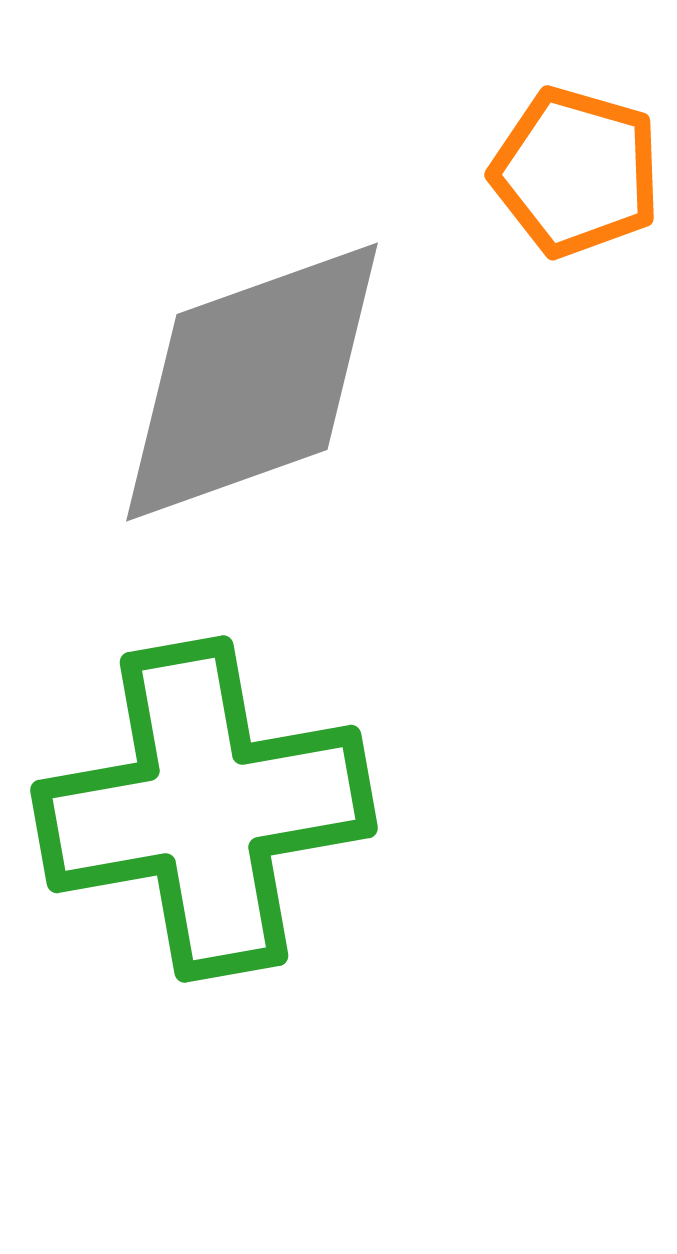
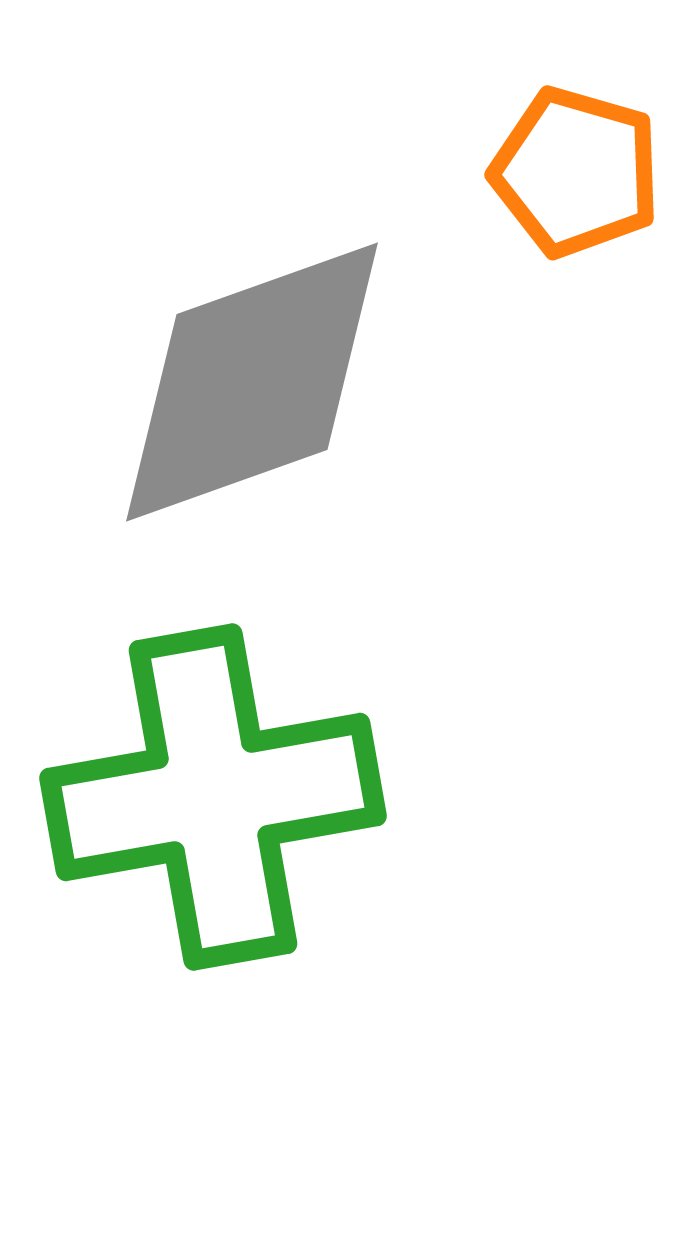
green cross: moved 9 px right, 12 px up
